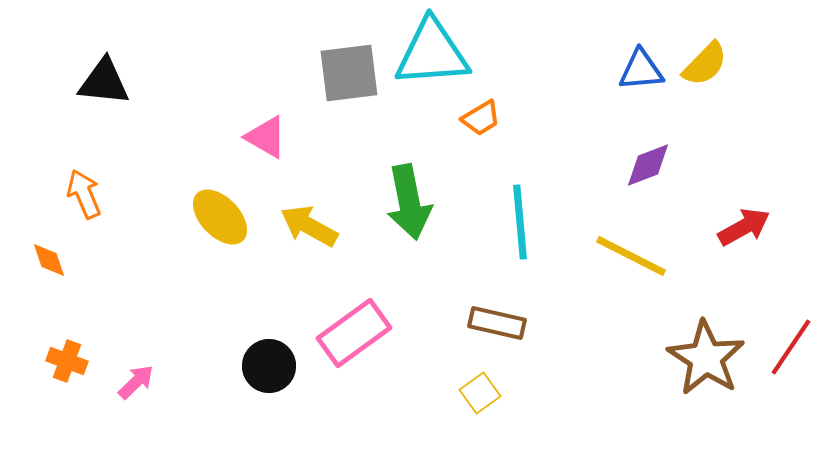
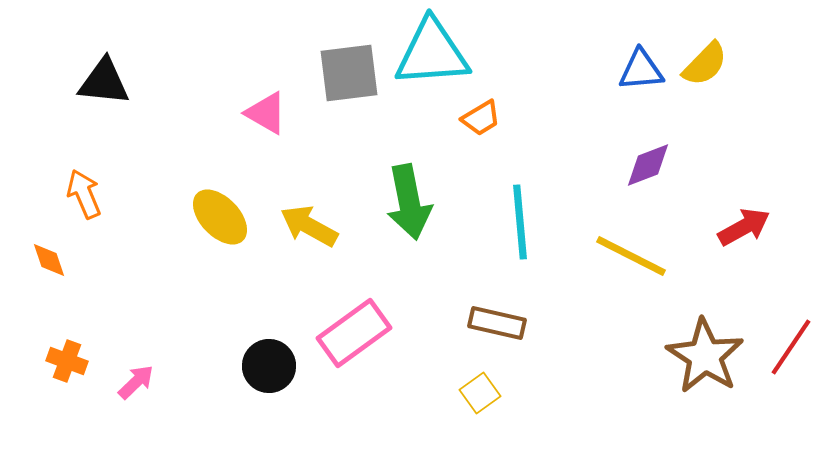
pink triangle: moved 24 px up
brown star: moved 1 px left, 2 px up
